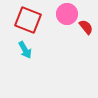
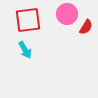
red square: rotated 28 degrees counterclockwise
red semicircle: rotated 70 degrees clockwise
